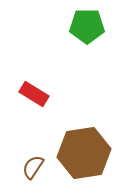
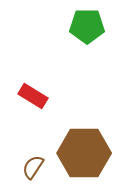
red rectangle: moved 1 px left, 2 px down
brown hexagon: rotated 9 degrees clockwise
